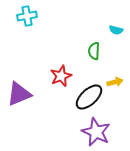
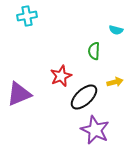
black ellipse: moved 5 px left
purple star: moved 1 px left, 2 px up
